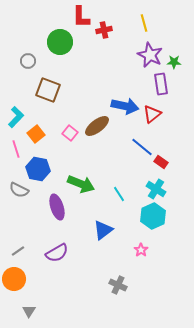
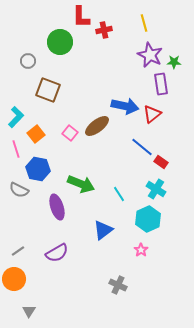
cyan hexagon: moved 5 px left, 3 px down
